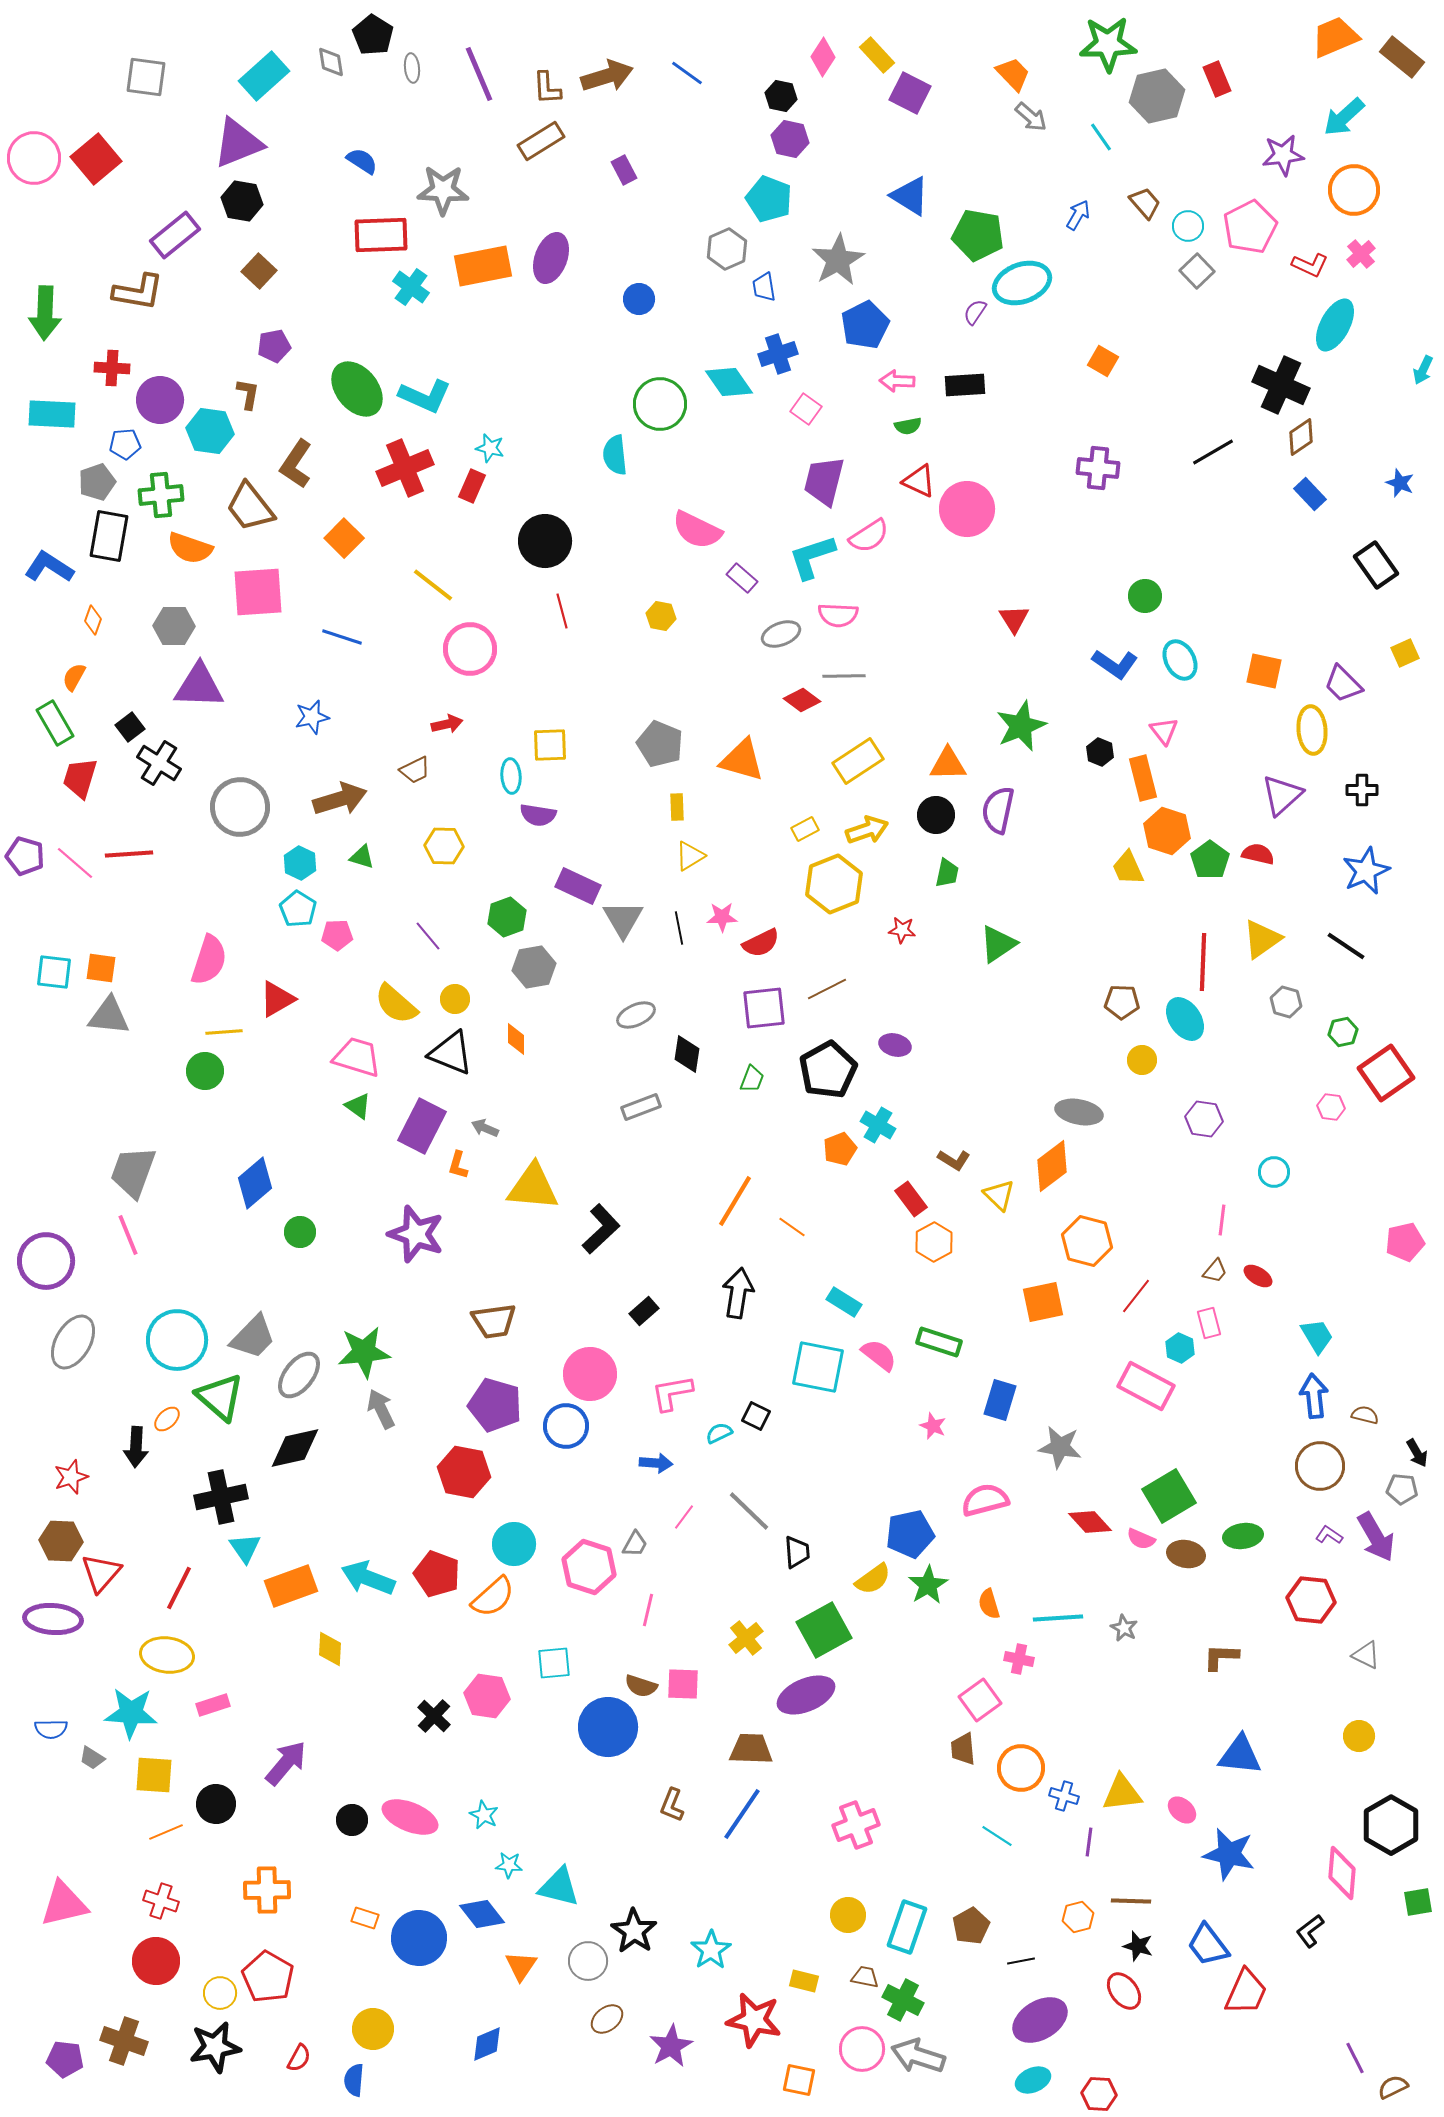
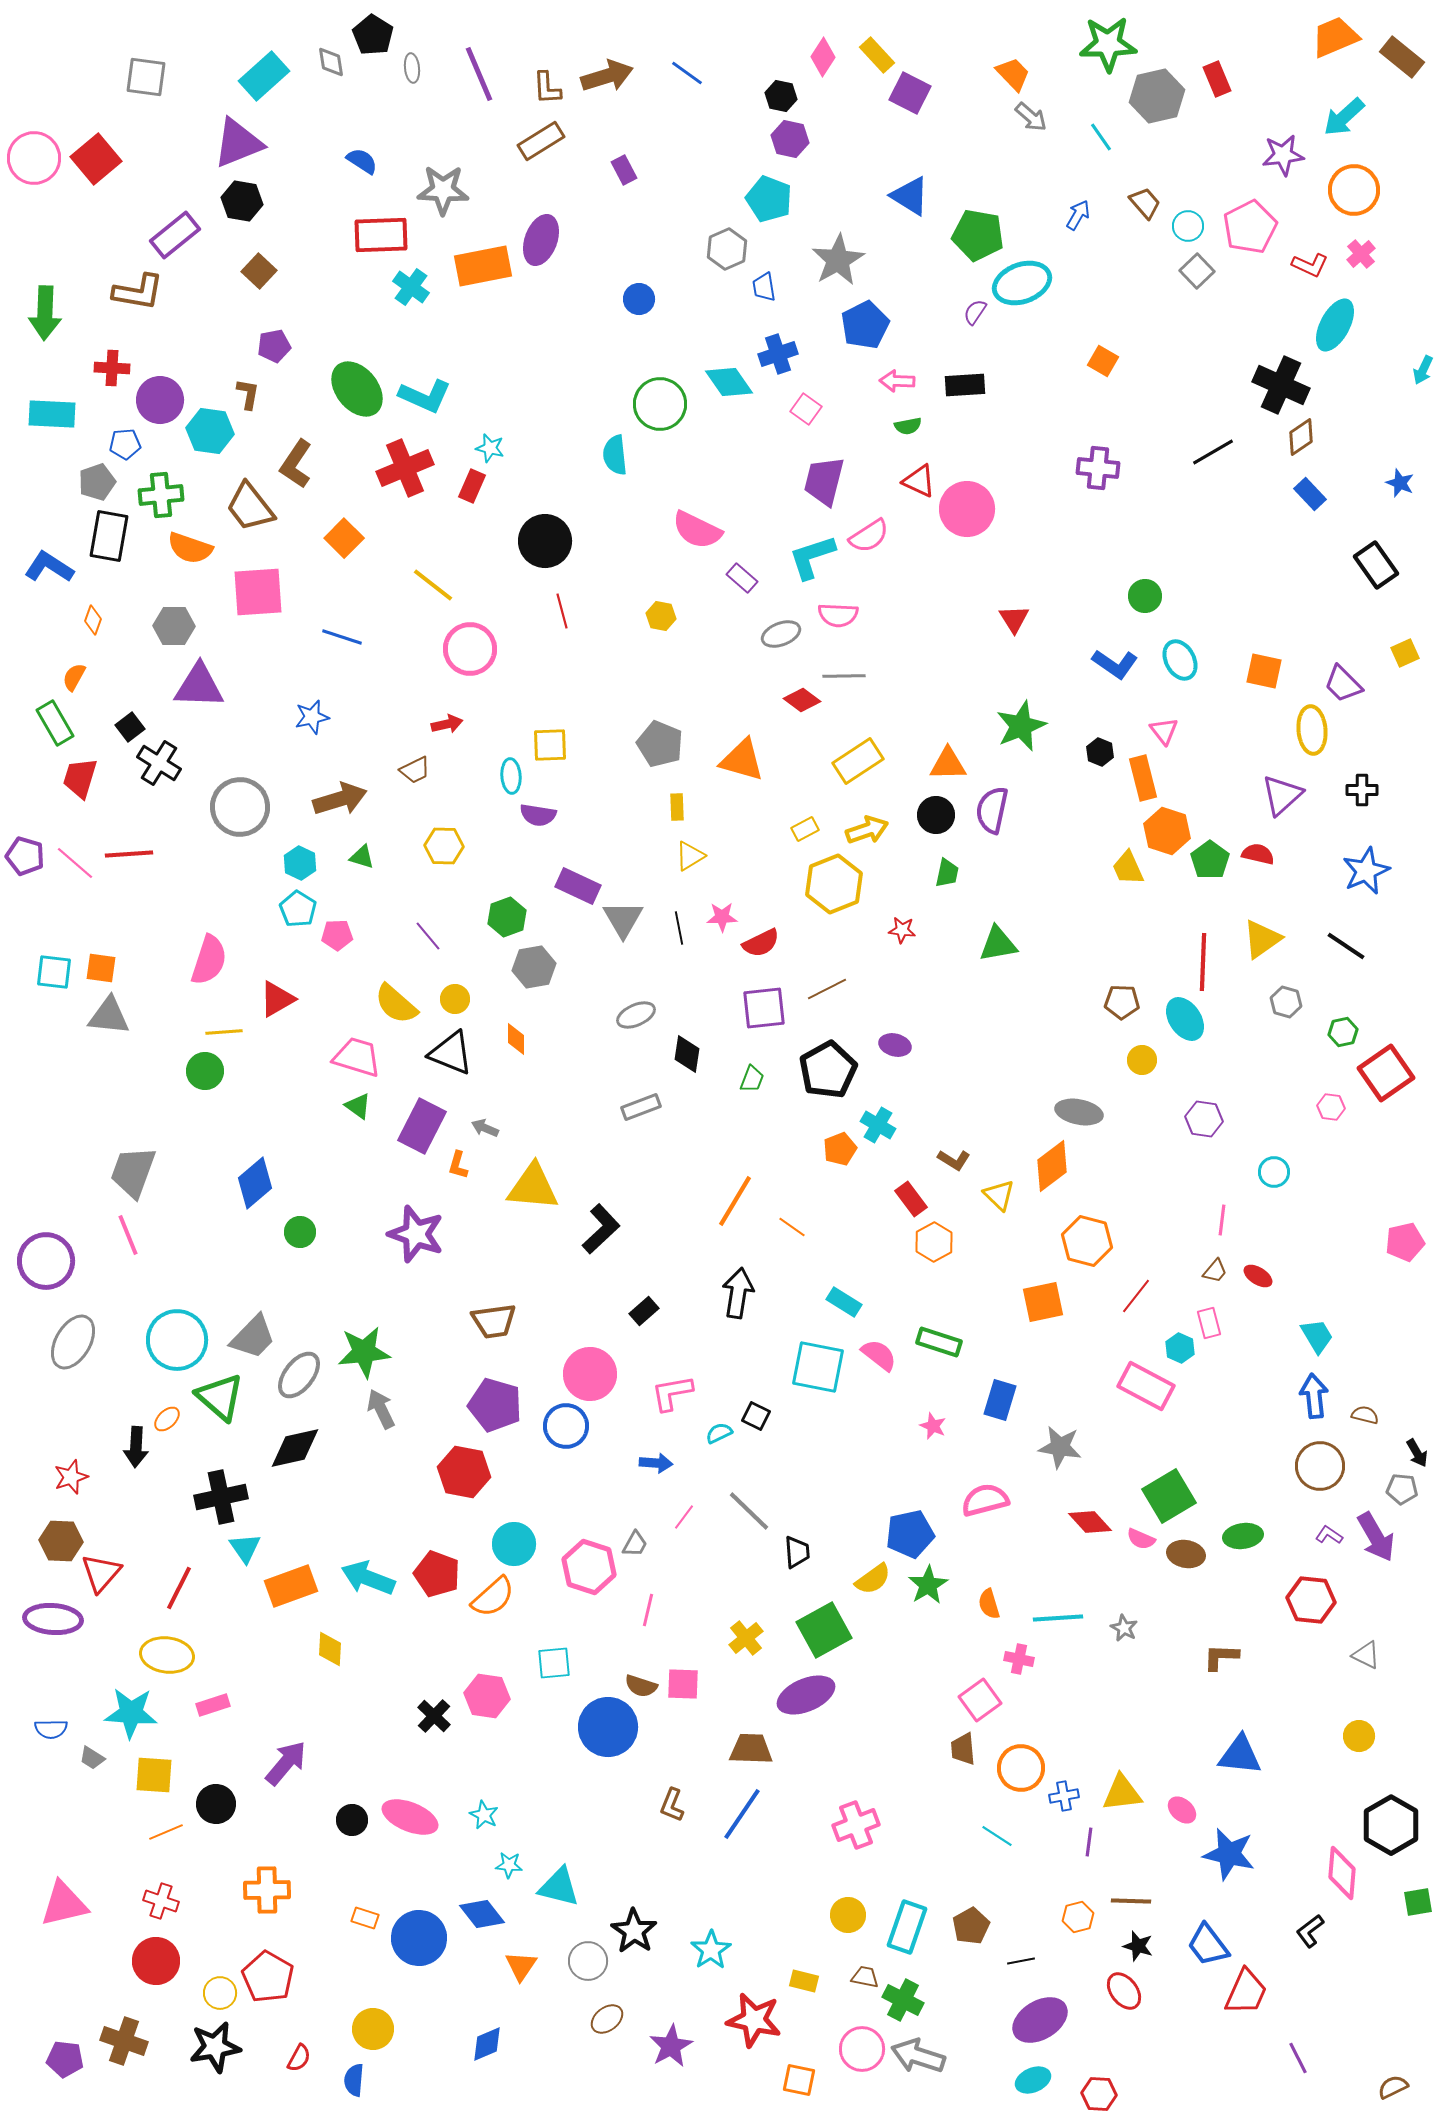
purple ellipse at (551, 258): moved 10 px left, 18 px up
purple semicircle at (998, 810): moved 6 px left
green triangle at (998, 944): rotated 24 degrees clockwise
blue cross at (1064, 1796): rotated 28 degrees counterclockwise
purple line at (1355, 2058): moved 57 px left
